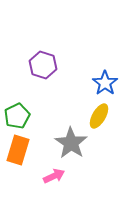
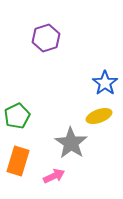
purple hexagon: moved 3 px right, 27 px up; rotated 24 degrees clockwise
yellow ellipse: rotated 40 degrees clockwise
orange rectangle: moved 11 px down
